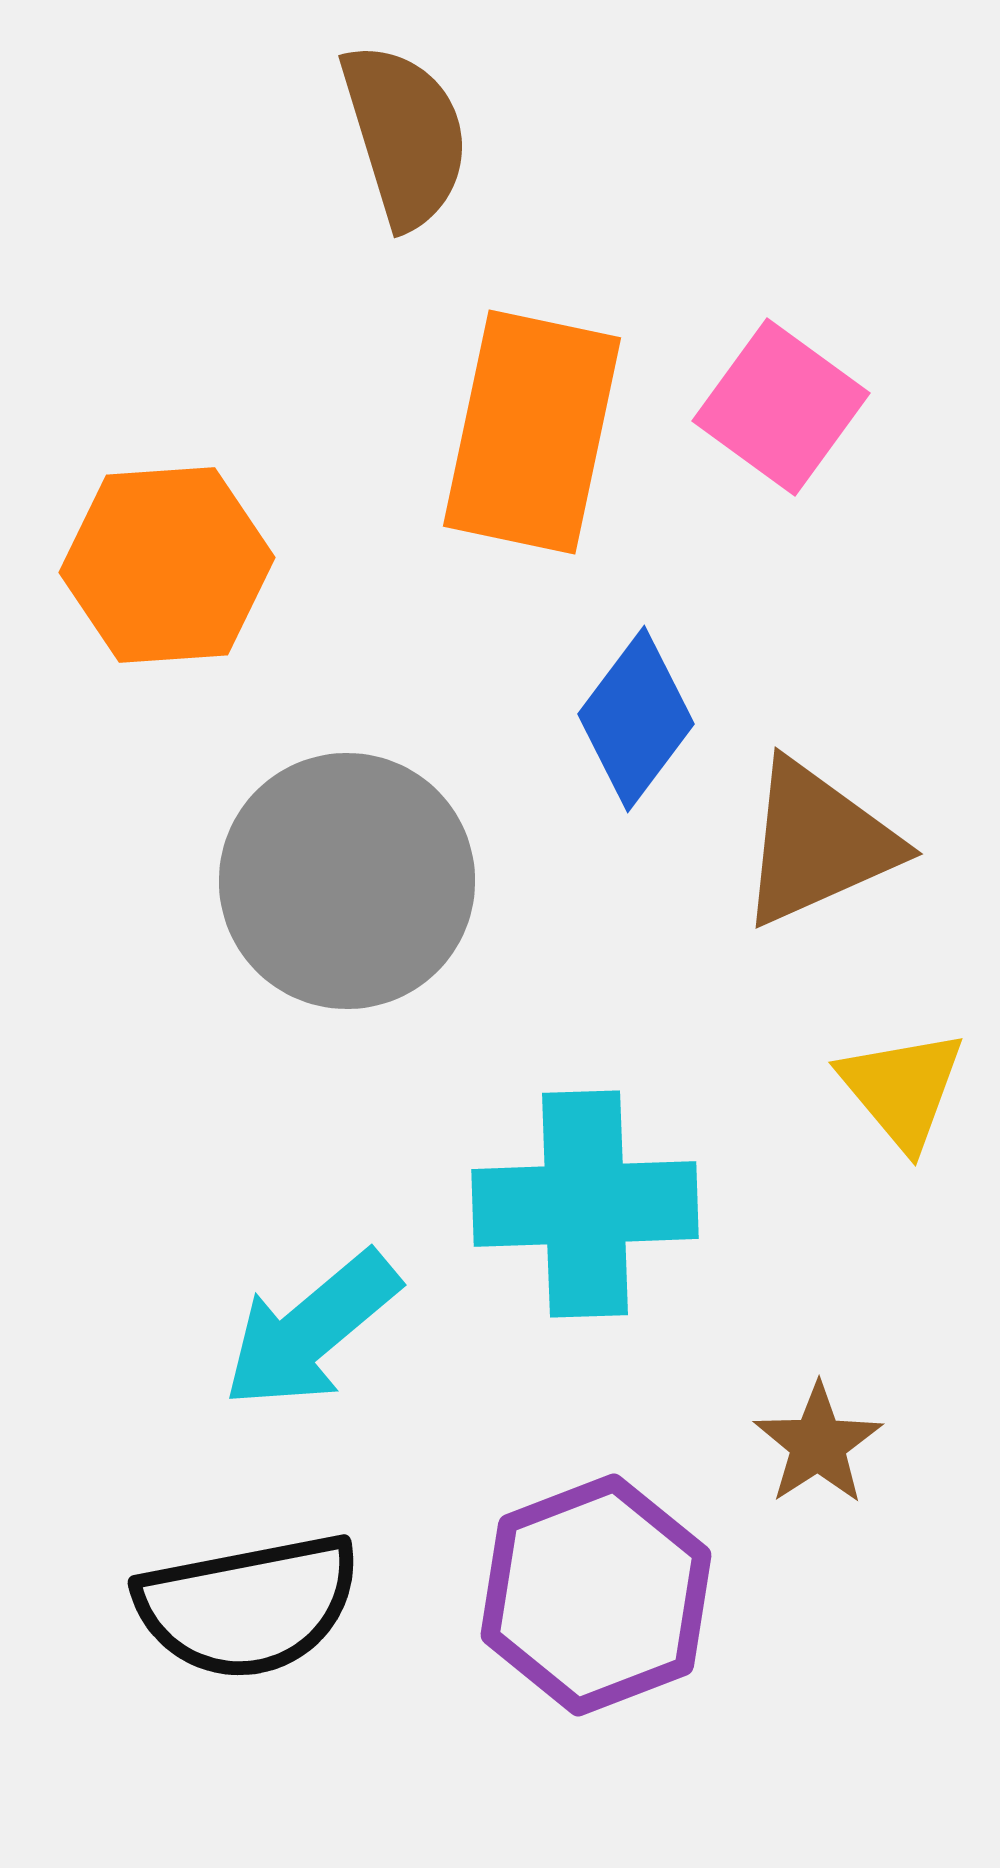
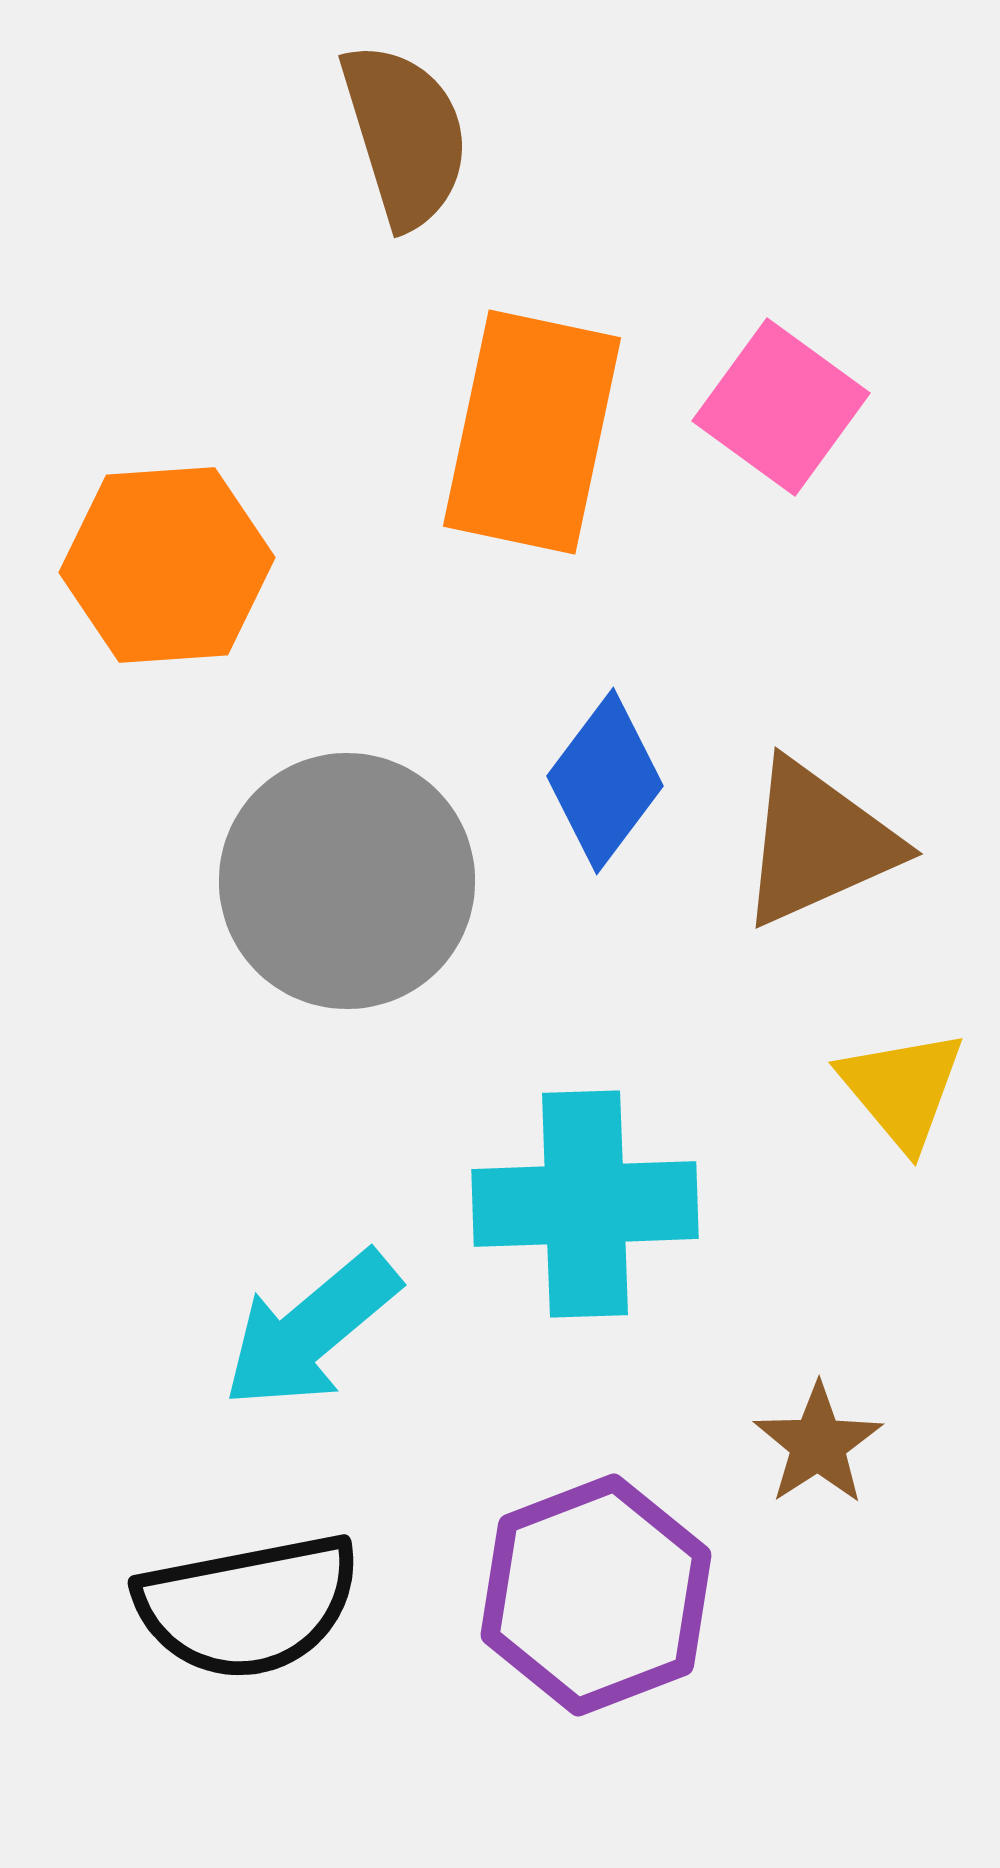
blue diamond: moved 31 px left, 62 px down
